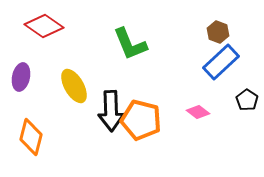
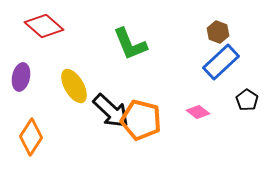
red diamond: rotated 6 degrees clockwise
black arrow: rotated 45 degrees counterclockwise
orange diamond: rotated 18 degrees clockwise
